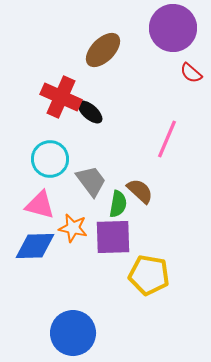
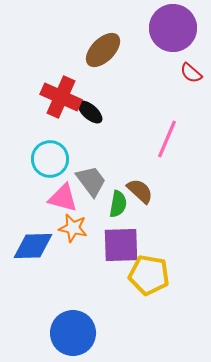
pink triangle: moved 23 px right, 7 px up
purple square: moved 8 px right, 8 px down
blue diamond: moved 2 px left
